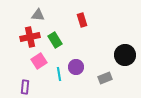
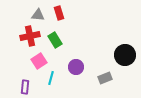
red rectangle: moved 23 px left, 7 px up
red cross: moved 1 px up
cyan line: moved 8 px left, 4 px down; rotated 24 degrees clockwise
